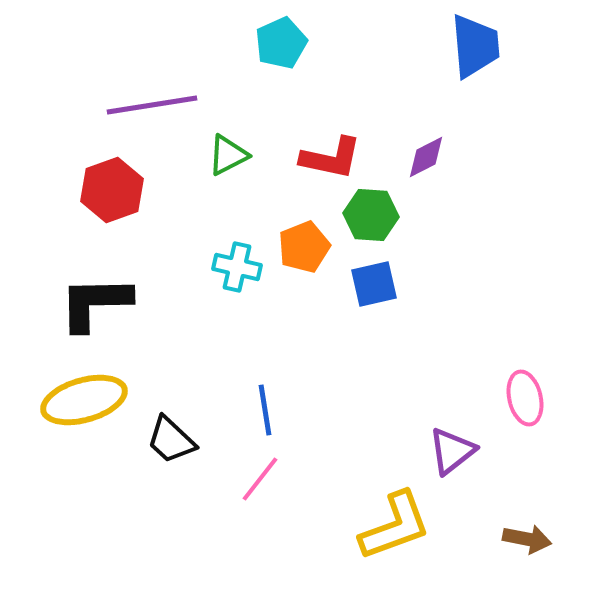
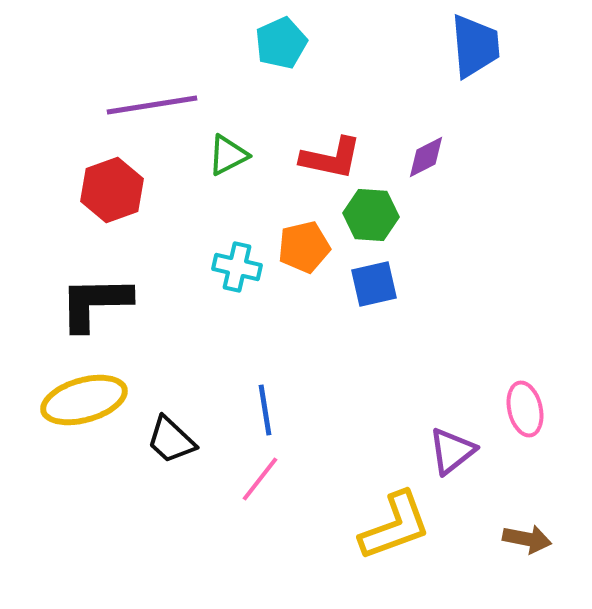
orange pentagon: rotated 9 degrees clockwise
pink ellipse: moved 11 px down
